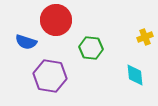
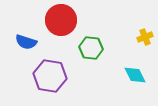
red circle: moved 5 px right
cyan diamond: rotated 20 degrees counterclockwise
